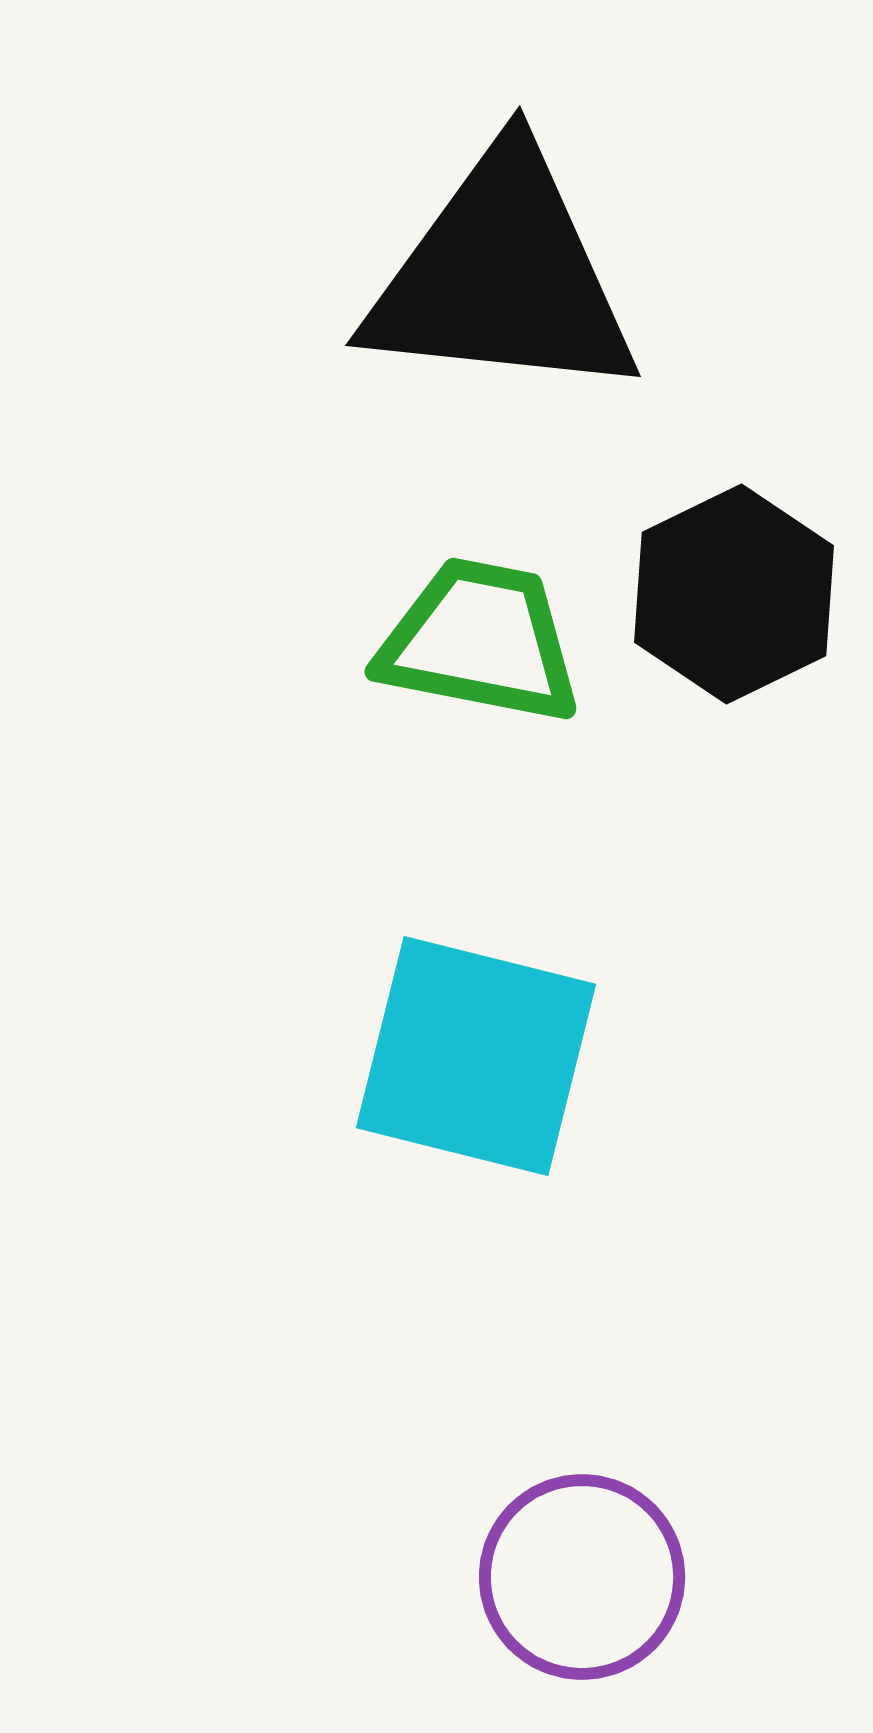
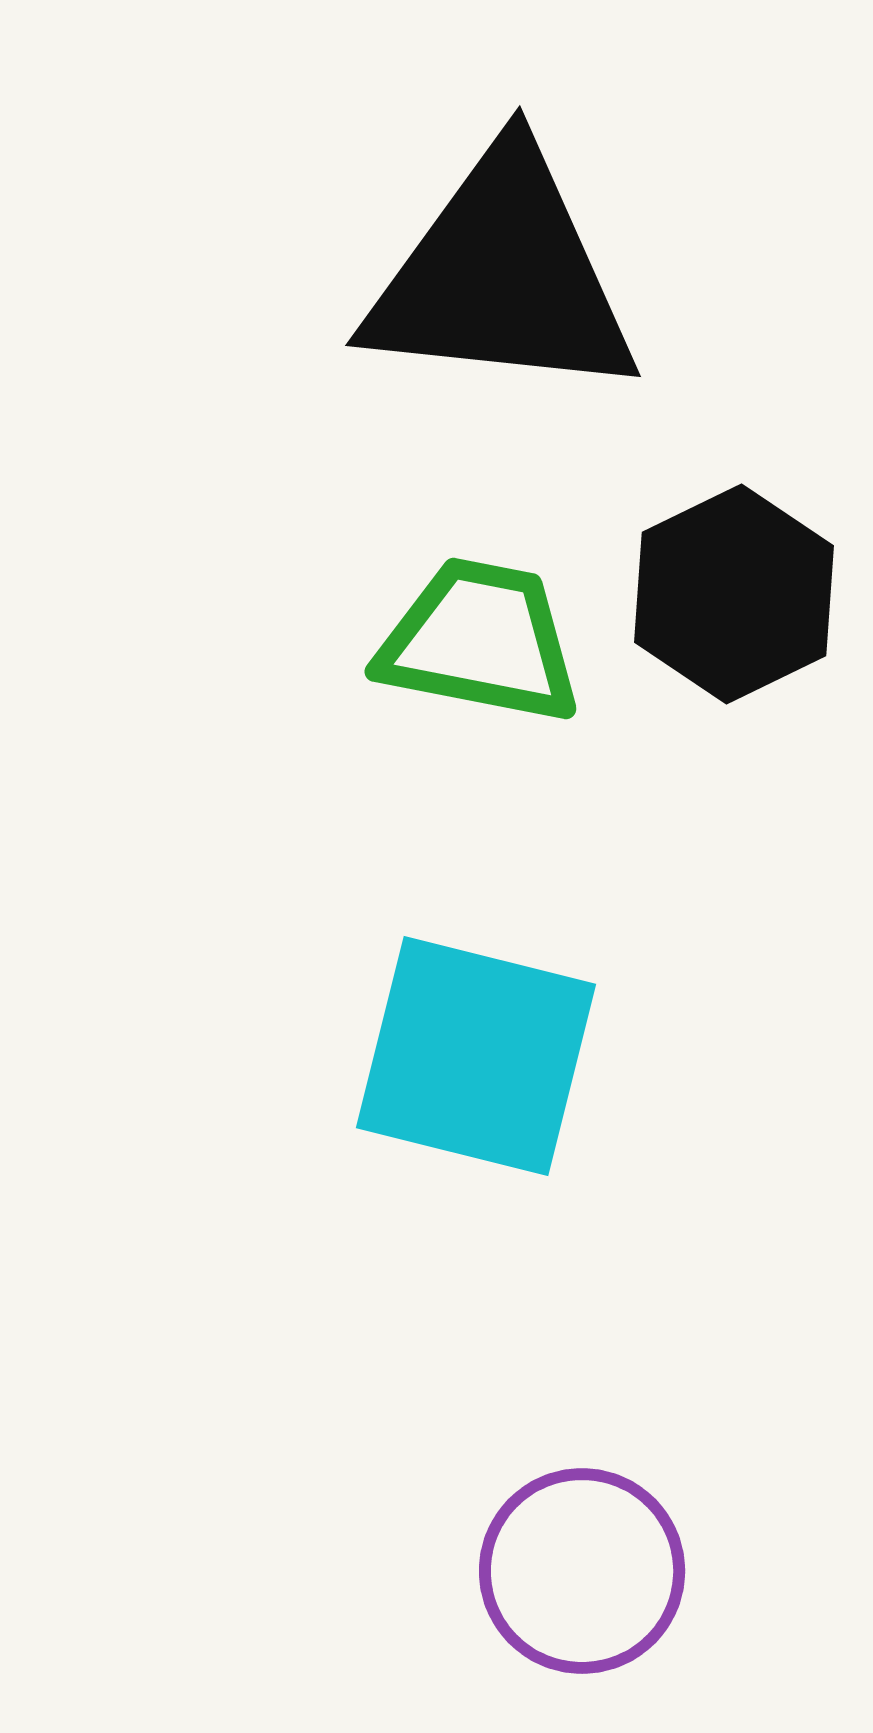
purple circle: moved 6 px up
